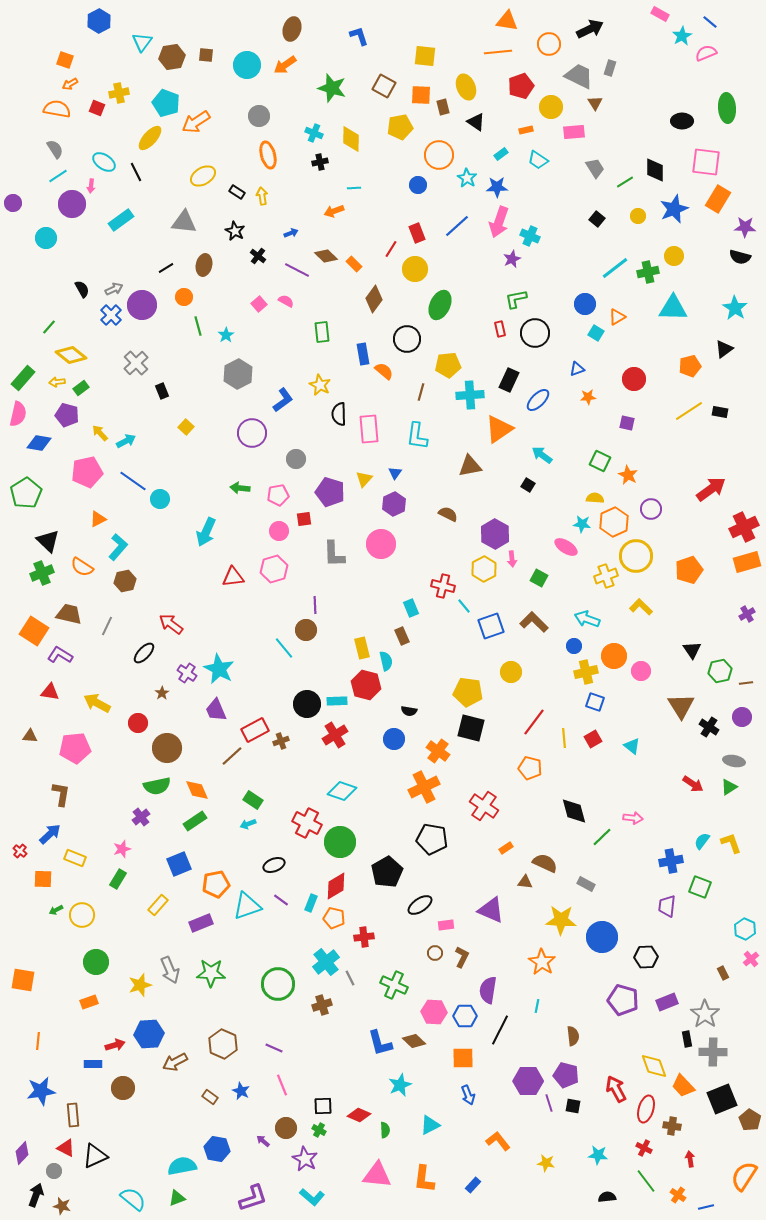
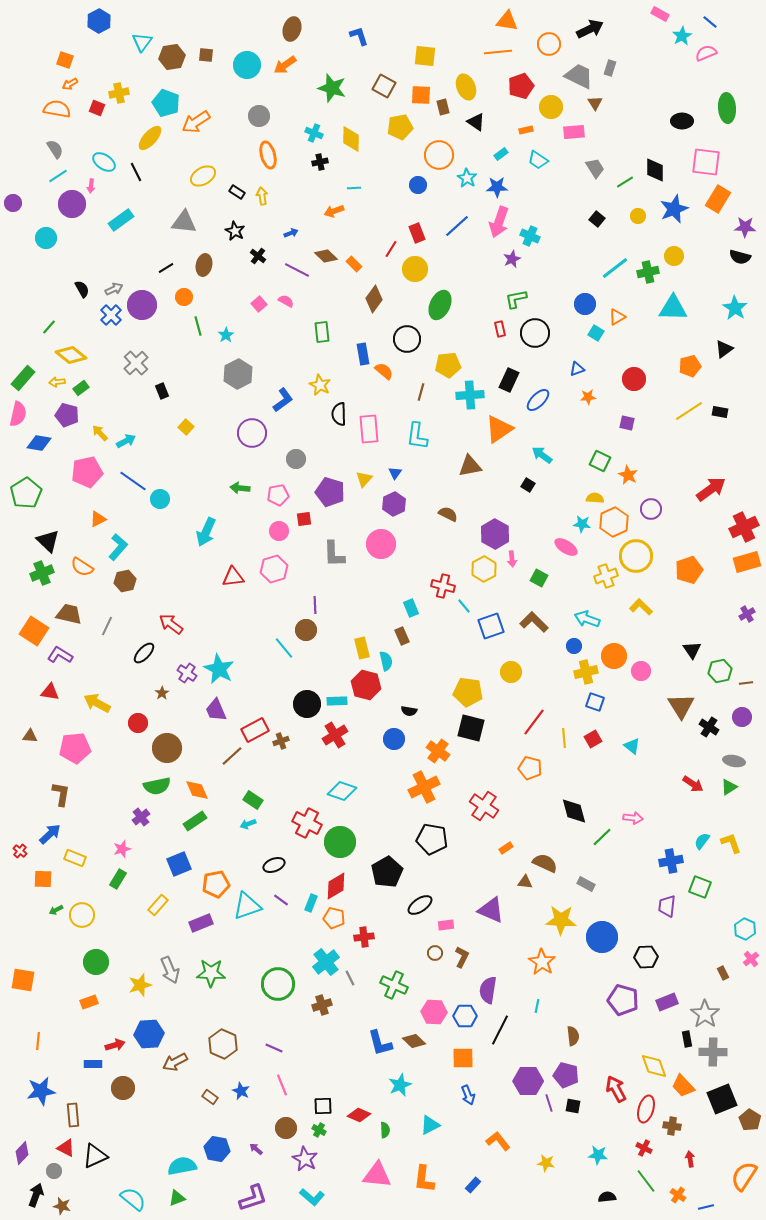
purple arrow at (263, 1141): moved 7 px left, 8 px down
